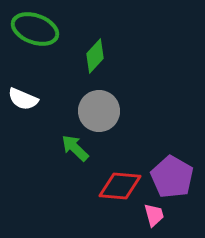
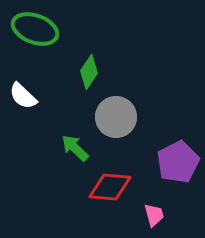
green diamond: moved 6 px left, 16 px down; rotated 8 degrees counterclockwise
white semicircle: moved 3 px up; rotated 20 degrees clockwise
gray circle: moved 17 px right, 6 px down
purple pentagon: moved 6 px right, 15 px up; rotated 15 degrees clockwise
red diamond: moved 10 px left, 1 px down
